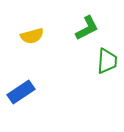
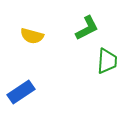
yellow semicircle: rotated 30 degrees clockwise
